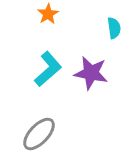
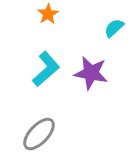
cyan semicircle: rotated 125 degrees counterclockwise
cyan L-shape: moved 2 px left
